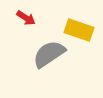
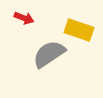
red arrow: moved 2 px left; rotated 12 degrees counterclockwise
